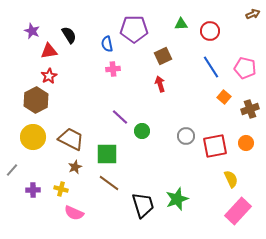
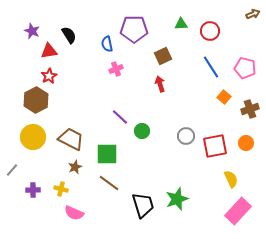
pink cross: moved 3 px right; rotated 16 degrees counterclockwise
